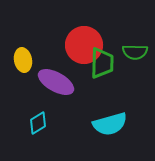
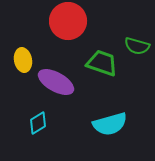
red circle: moved 16 px left, 24 px up
green semicircle: moved 2 px right, 6 px up; rotated 15 degrees clockwise
green trapezoid: rotated 72 degrees counterclockwise
